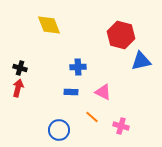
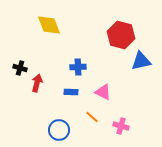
red arrow: moved 19 px right, 5 px up
